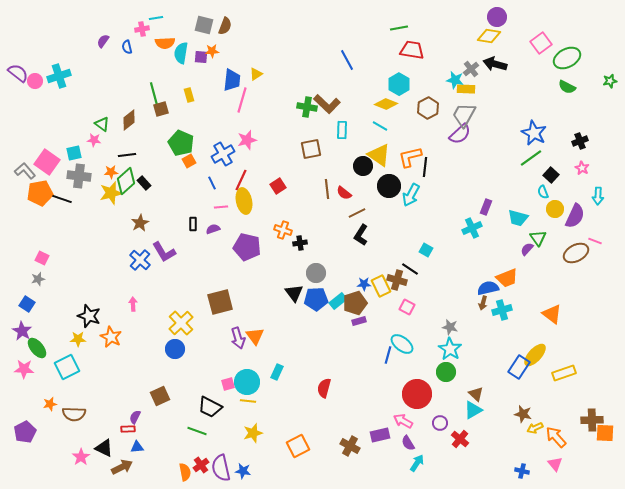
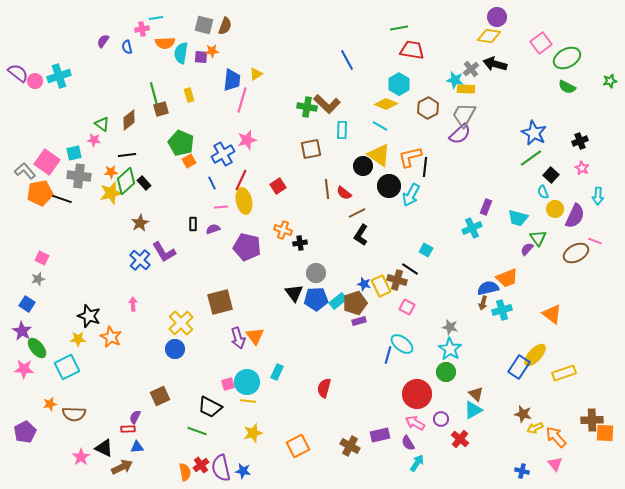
blue star at (364, 284): rotated 16 degrees clockwise
pink arrow at (403, 421): moved 12 px right, 2 px down
purple circle at (440, 423): moved 1 px right, 4 px up
